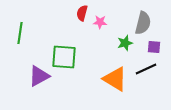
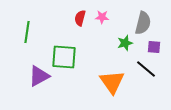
red semicircle: moved 2 px left, 5 px down
pink star: moved 2 px right, 5 px up
green line: moved 7 px right, 1 px up
black line: rotated 65 degrees clockwise
orange triangle: moved 3 px left, 3 px down; rotated 24 degrees clockwise
